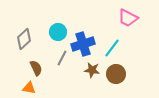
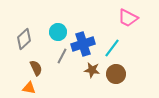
gray line: moved 2 px up
